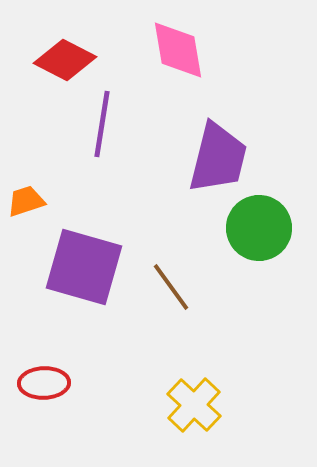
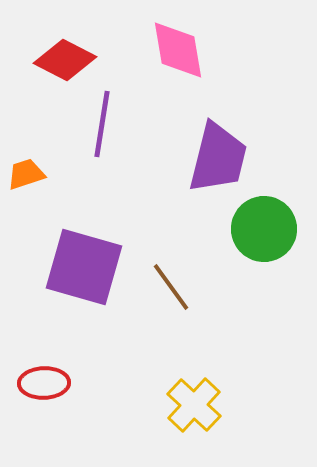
orange trapezoid: moved 27 px up
green circle: moved 5 px right, 1 px down
